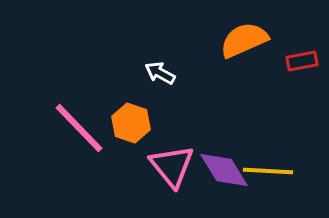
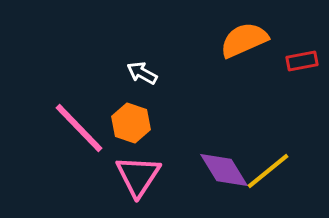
white arrow: moved 18 px left
pink triangle: moved 34 px left, 10 px down; rotated 12 degrees clockwise
yellow line: rotated 42 degrees counterclockwise
